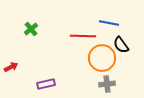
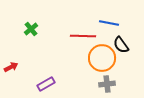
purple rectangle: rotated 18 degrees counterclockwise
